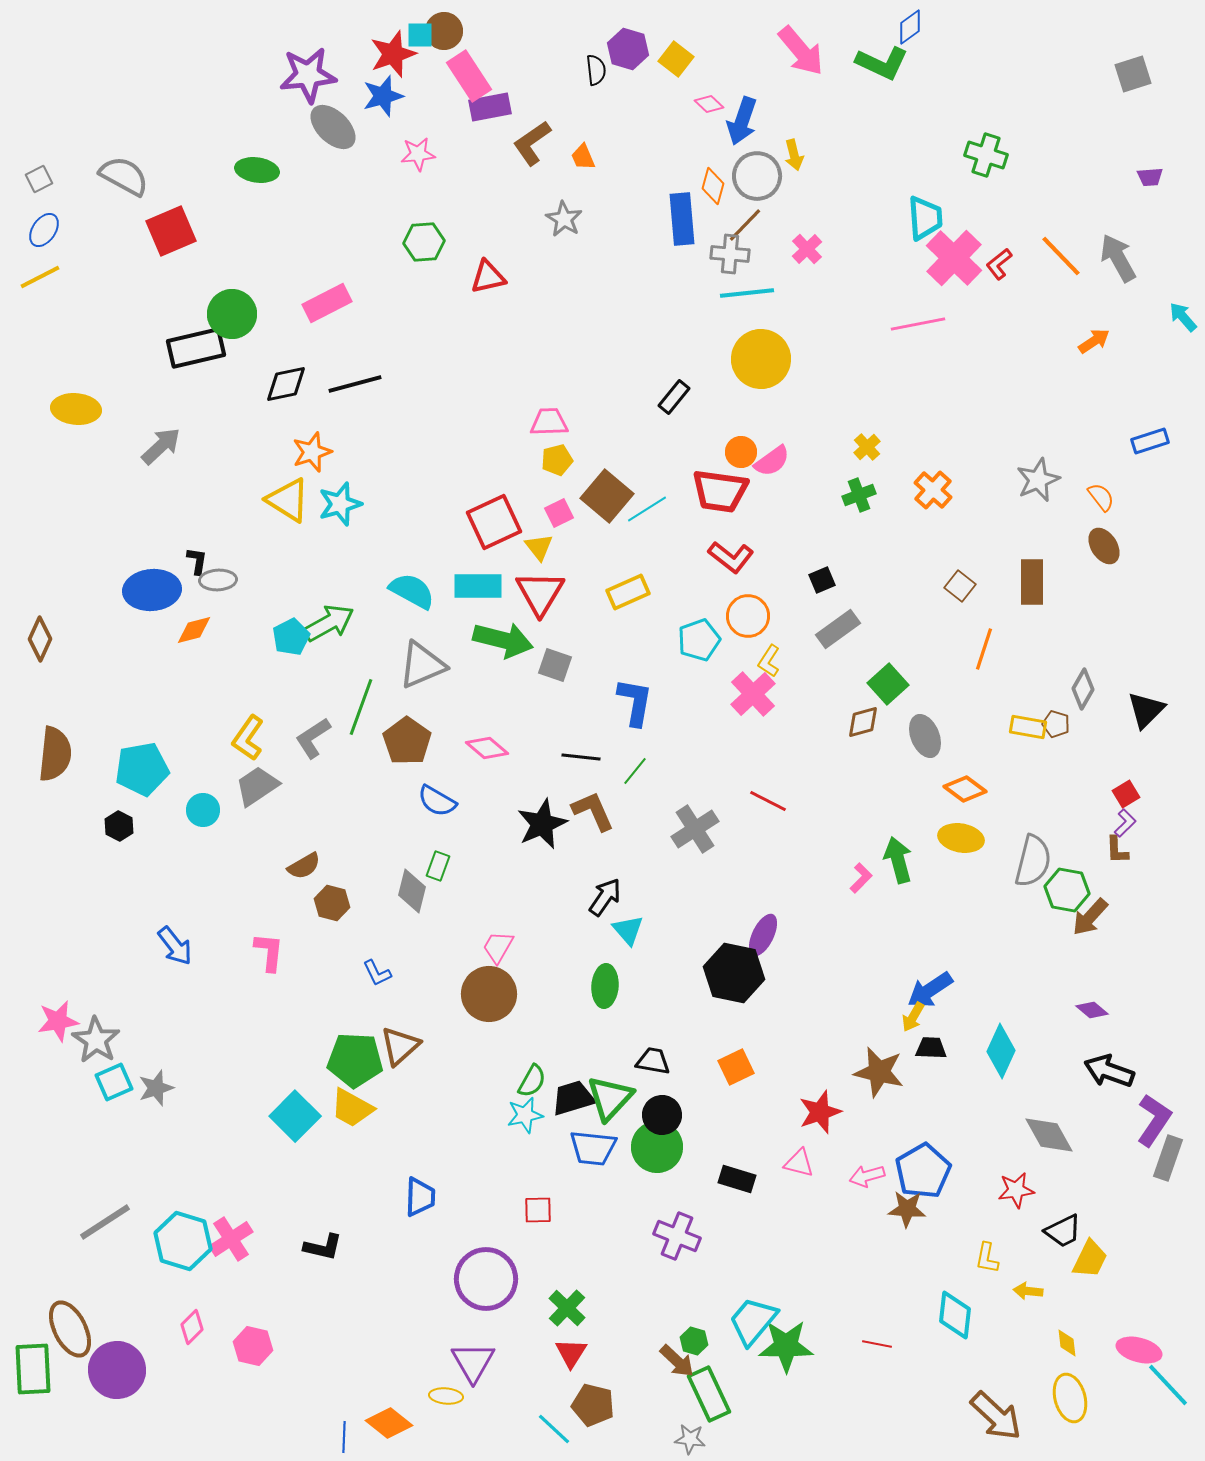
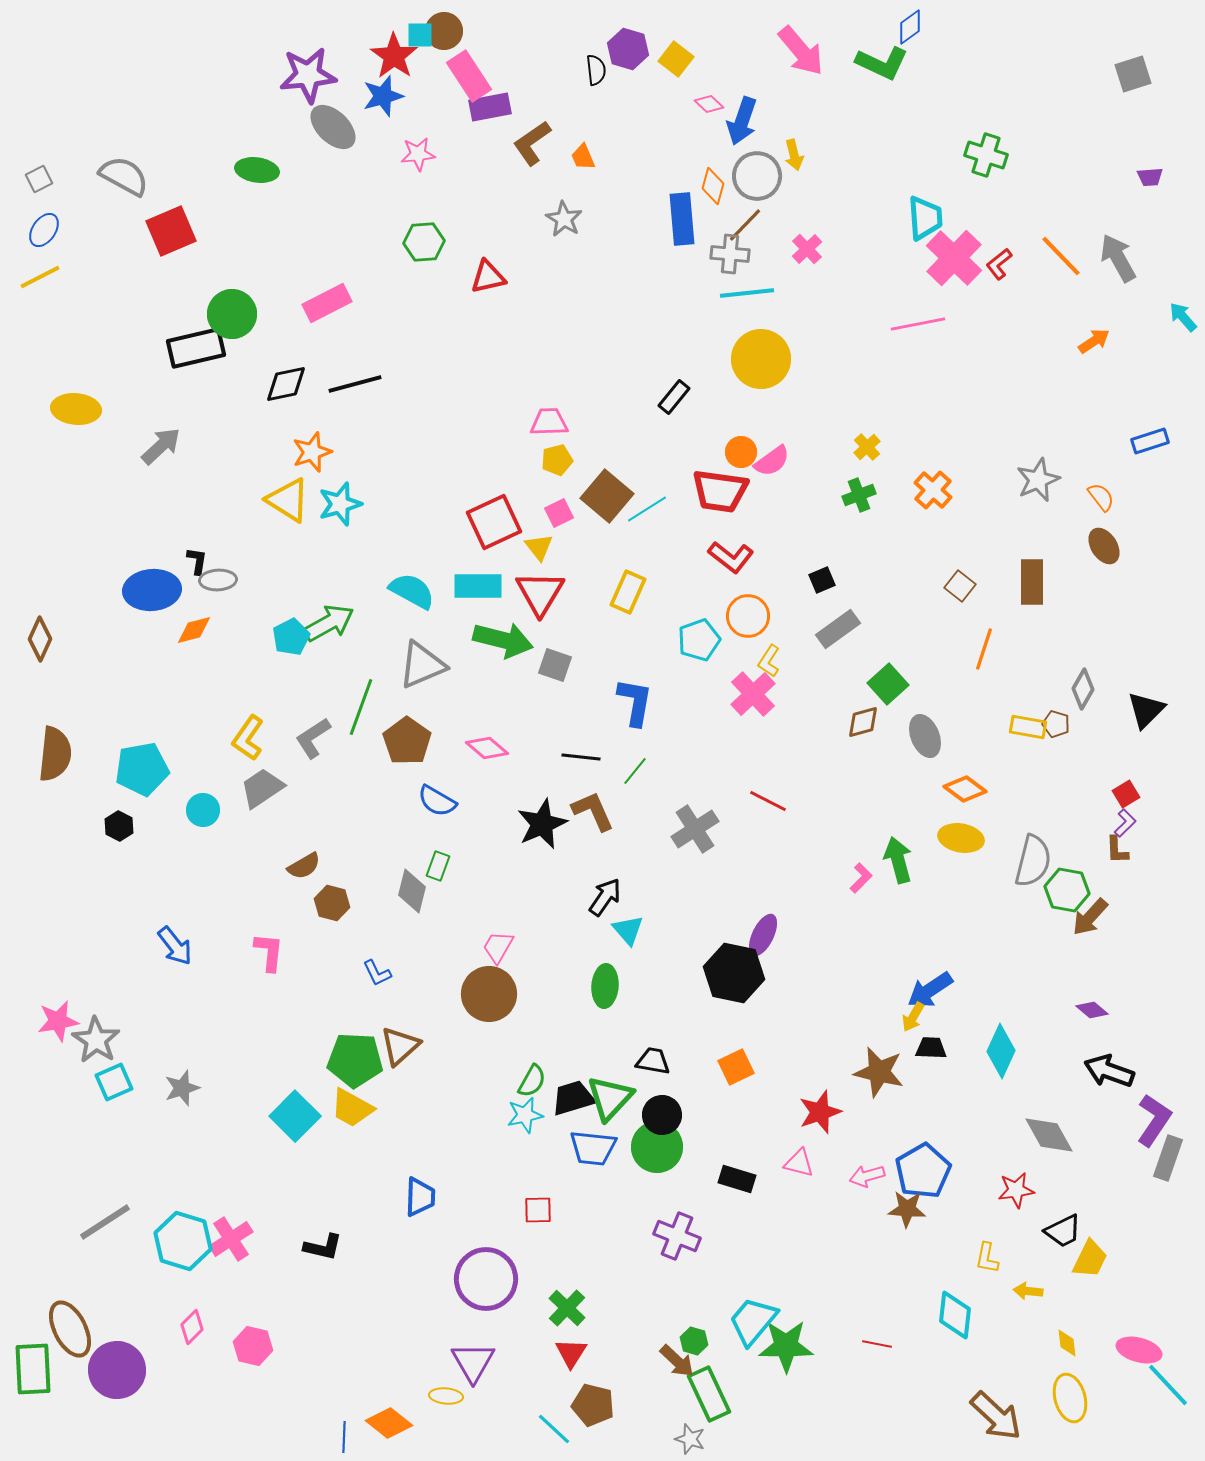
red star at (393, 54): moved 1 px right, 2 px down; rotated 18 degrees counterclockwise
yellow rectangle at (628, 592): rotated 42 degrees counterclockwise
gray trapezoid at (257, 786): moved 5 px right, 2 px down
gray star at (156, 1088): moved 26 px right
gray star at (690, 1439): rotated 12 degrees clockwise
